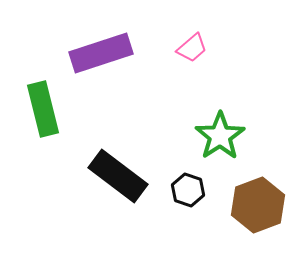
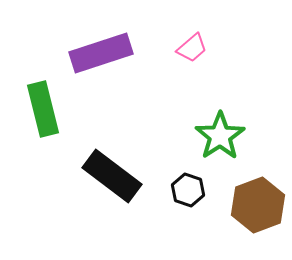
black rectangle: moved 6 px left
